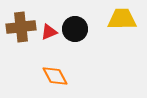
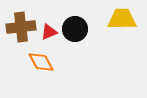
orange diamond: moved 14 px left, 14 px up
